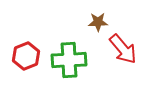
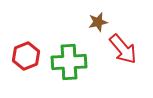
brown star: rotated 12 degrees counterclockwise
green cross: moved 2 px down
